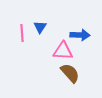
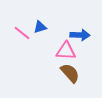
blue triangle: rotated 40 degrees clockwise
pink line: rotated 48 degrees counterclockwise
pink triangle: moved 3 px right
